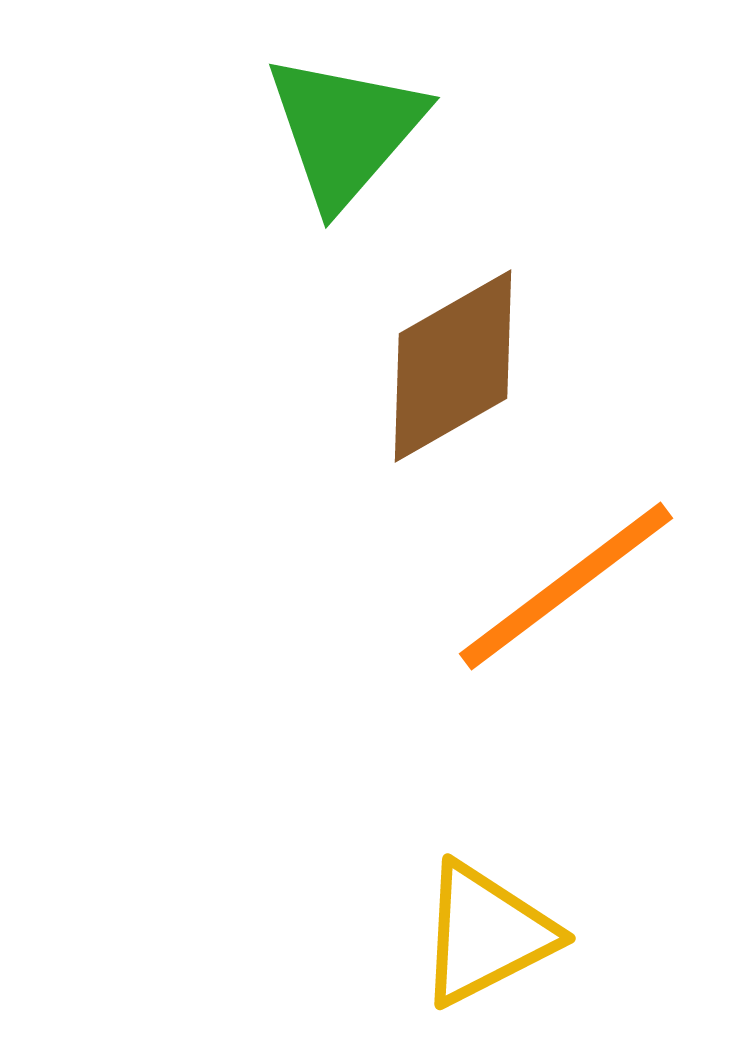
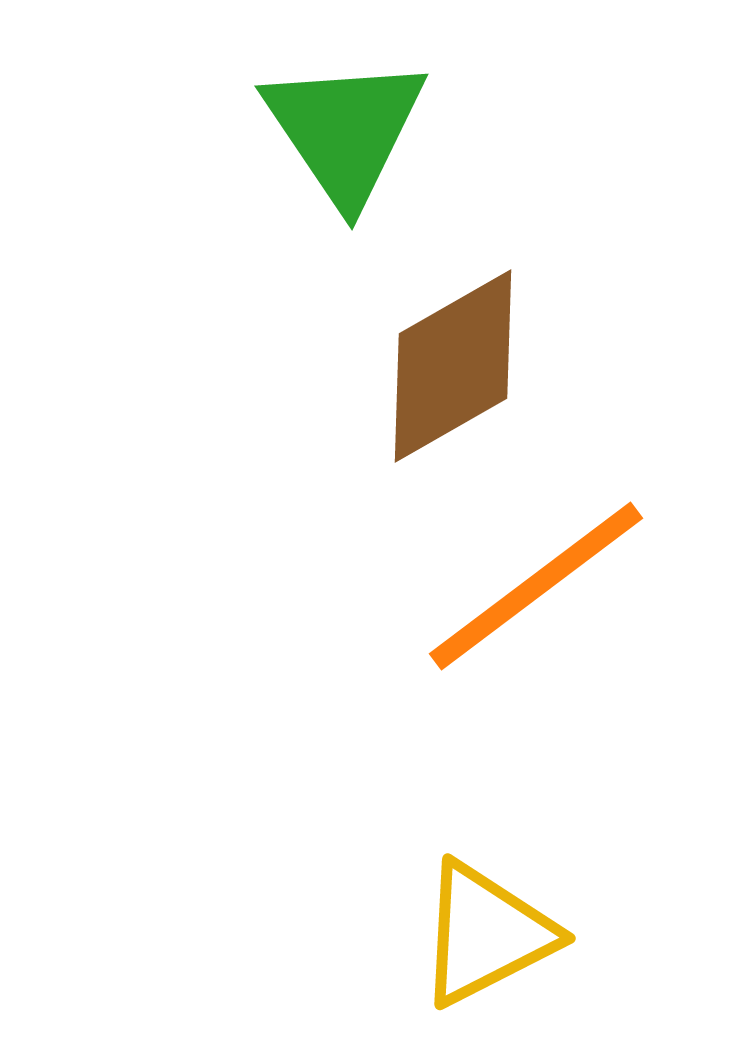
green triangle: rotated 15 degrees counterclockwise
orange line: moved 30 px left
